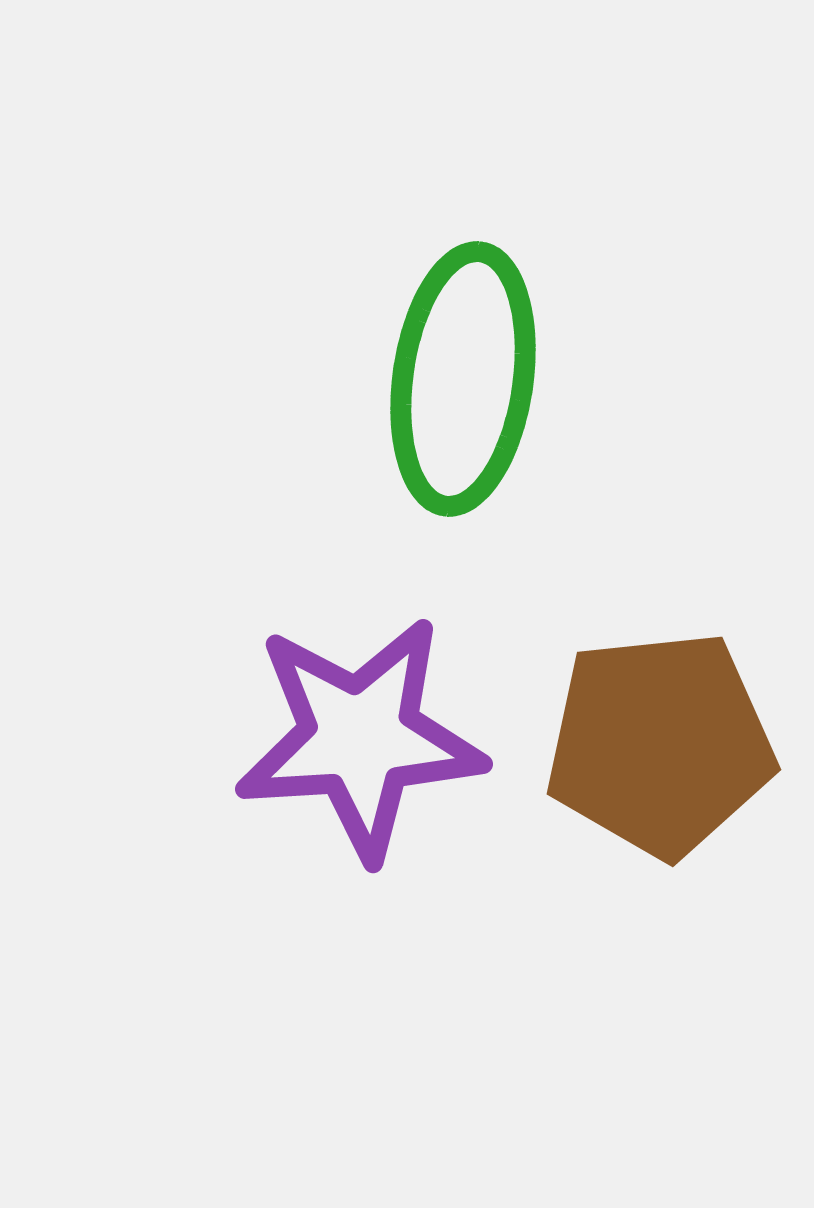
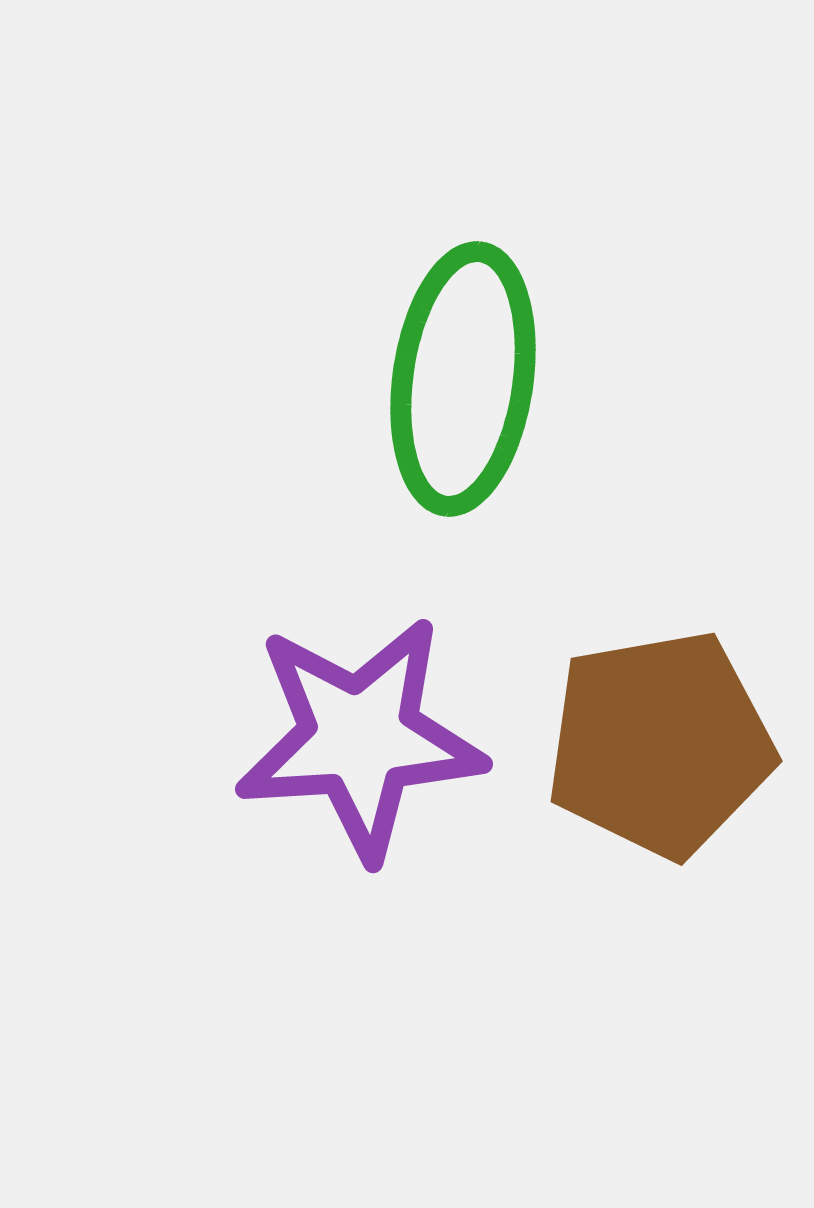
brown pentagon: rotated 4 degrees counterclockwise
